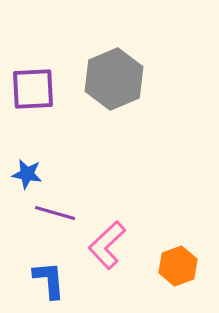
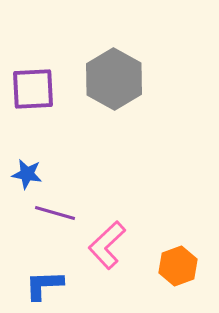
gray hexagon: rotated 8 degrees counterclockwise
blue L-shape: moved 5 px left, 5 px down; rotated 87 degrees counterclockwise
